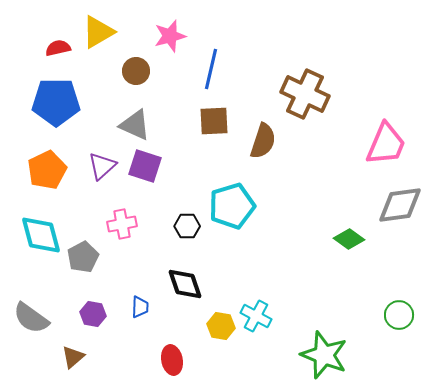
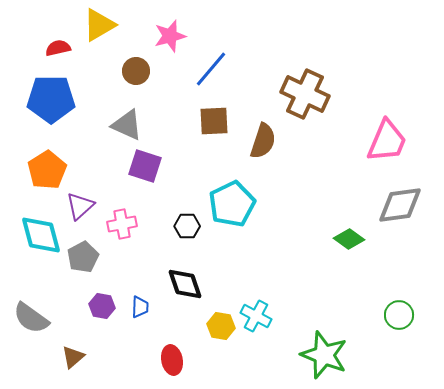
yellow triangle: moved 1 px right, 7 px up
blue line: rotated 27 degrees clockwise
blue pentagon: moved 5 px left, 3 px up
gray triangle: moved 8 px left
pink trapezoid: moved 1 px right, 3 px up
purple triangle: moved 22 px left, 40 px down
orange pentagon: rotated 6 degrees counterclockwise
cyan pentagon: moved 2 px up; rotated 9 degrees counterclockwise
purple hexagon: moved 9 px right, 8 px up
